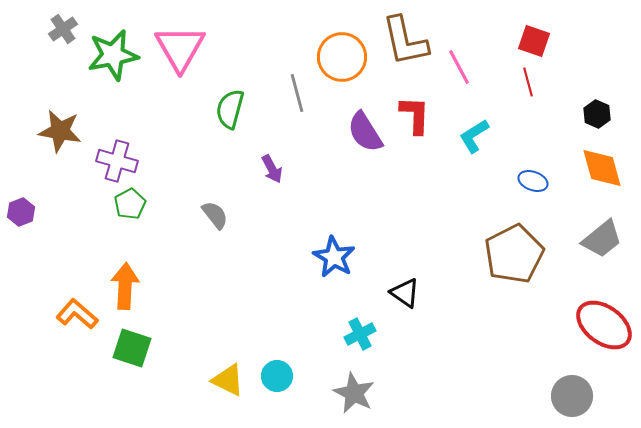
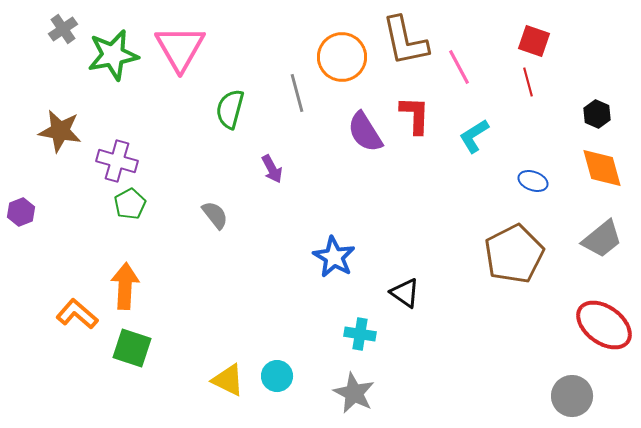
cyan cross: rotated 36 degrees clockwise
